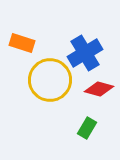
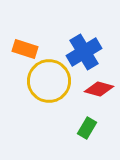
orange rectangle: moved 3 px right, 6 px down
blue cross: moved 1 px left, 1 px up
yellow circle: moved 1 px left, 1 px down
